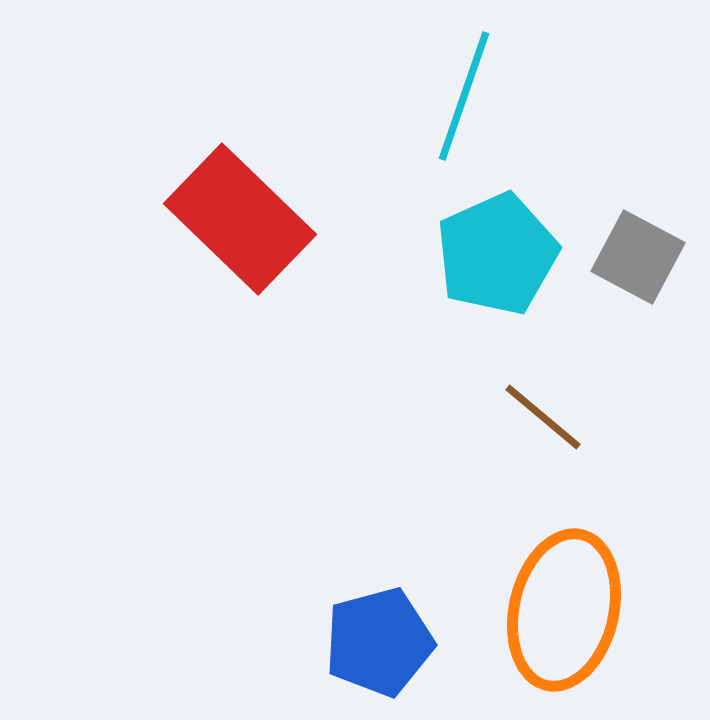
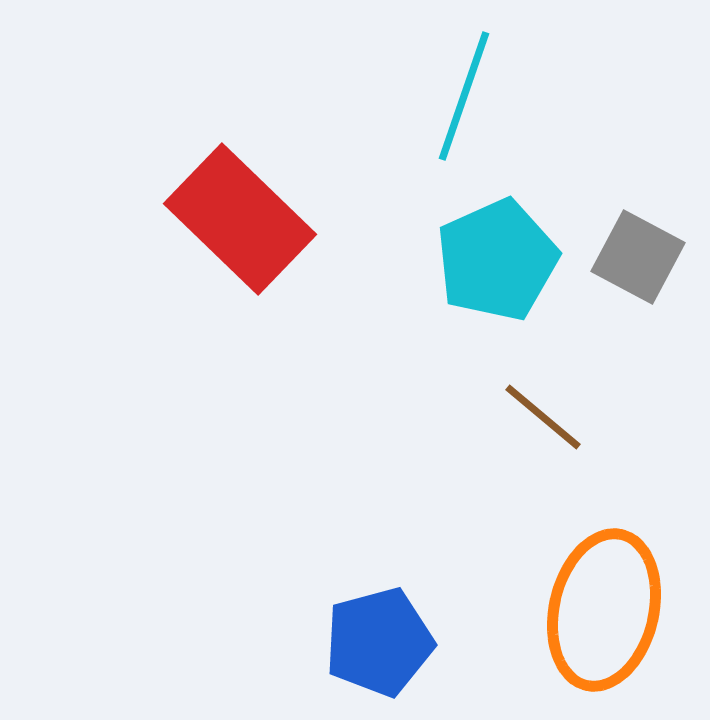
cyan pentagon: moved 6 px down
orange ellipse: moved 40 px right
